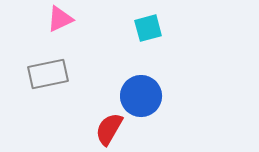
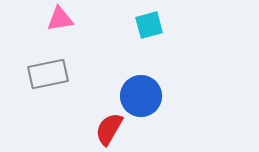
pink triangle: rotated 16 degrees clockwise
cyan square: moved 1 px right, 3 px up
